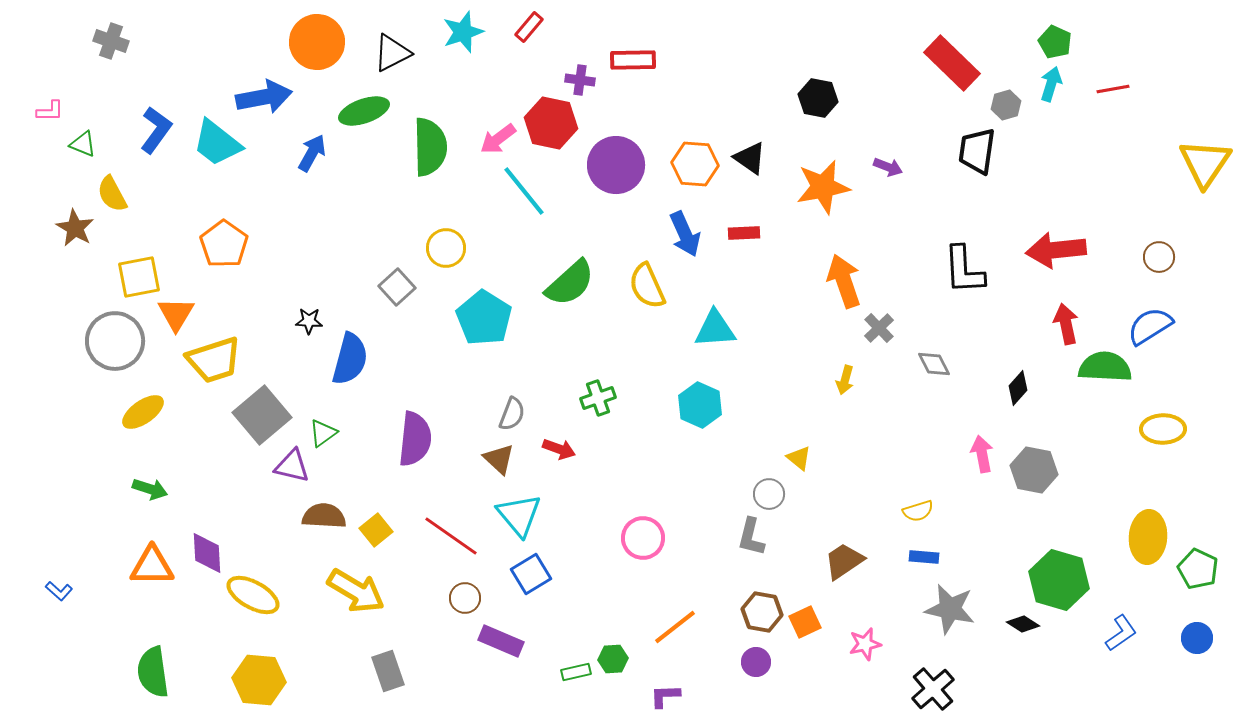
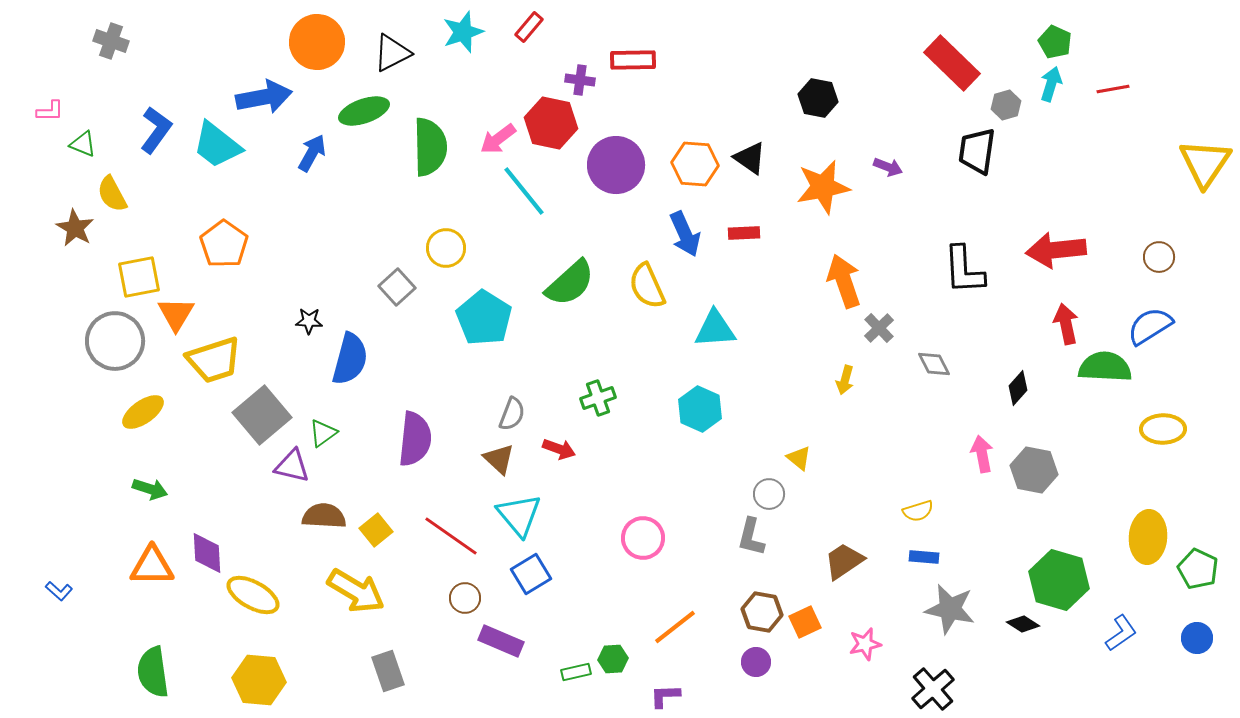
cyan trapezoid at (217, 143): moved 2 px down
cyan hexagon at (700, 405): moved 4 px down
